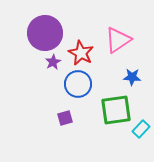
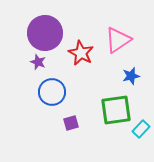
purple star: moved 15 px left; rotated 21 degrees counterclockwise
blue star: moved 1 px left, 1 px up; rotated 18 degrees counterclockwise
blue circle: moved 26 px left, 8 px down
purple square: moved 6 px right, 5 px down
